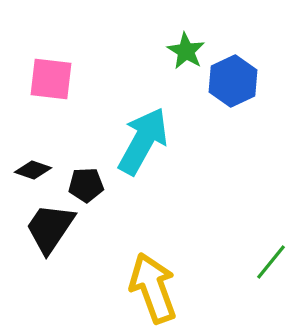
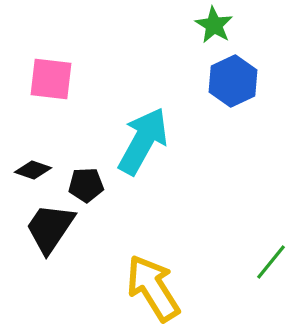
green star: moved 28 px right, 26 px up
yellow arrow: rotated 12 degrees counterclockwise
